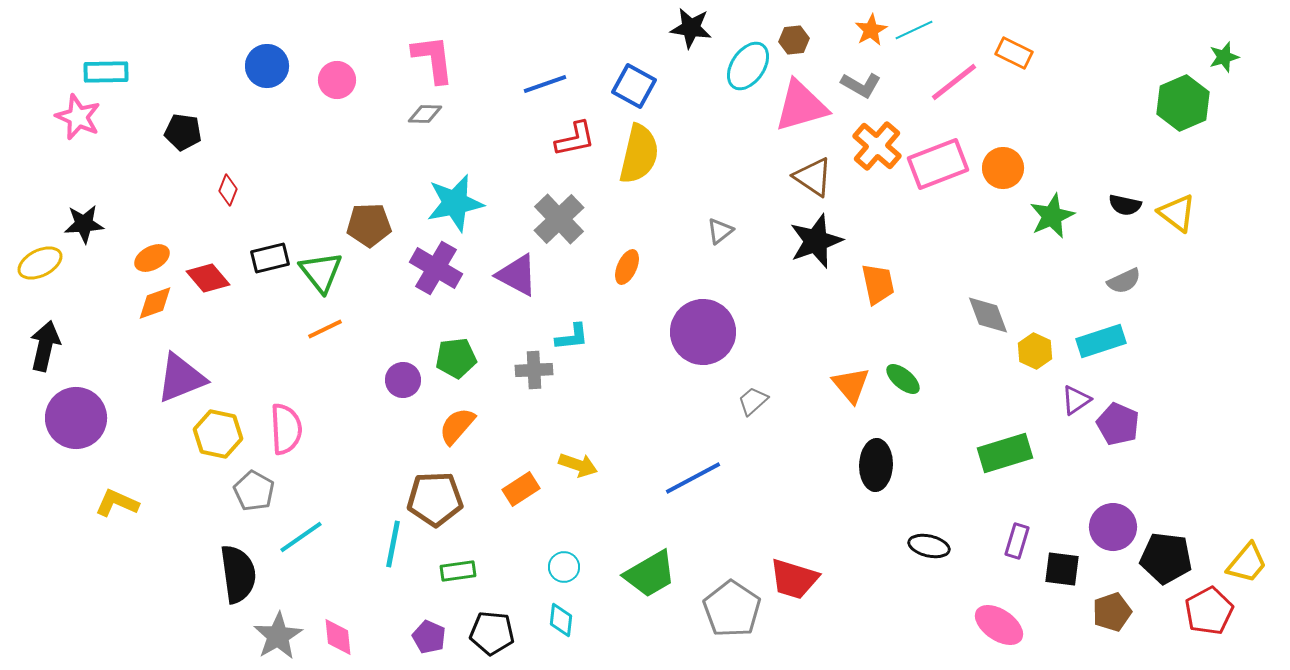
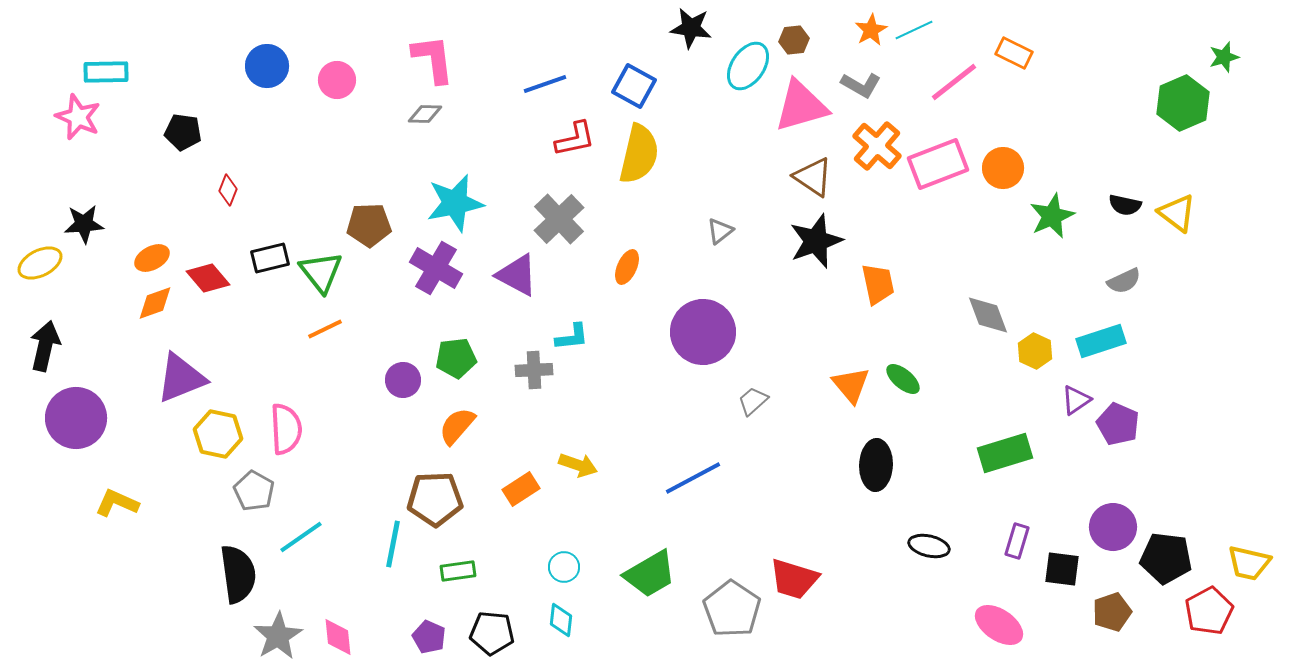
yellow trapezoid at (1247, 563): moved 2 px right; rotated 63 degrees clockwise
